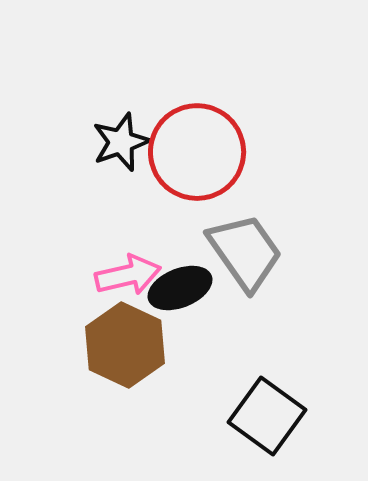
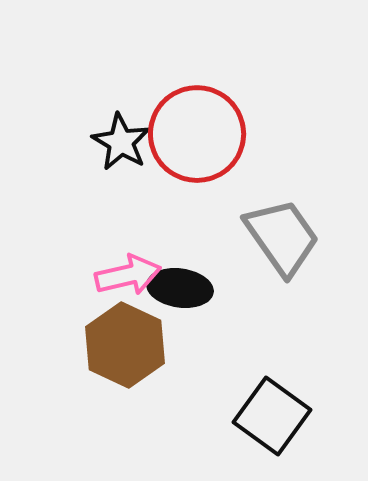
black star: rotated 22 degrees counterclockwise
red circle: moved 18 px up
gray trapezoid: moved 37 px right, 15 px up
black ellipse: rotated 30 degrees clockwise
black square: moved 5 px right
